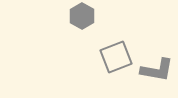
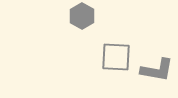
gray square: rotated 24 degrees clockwise
